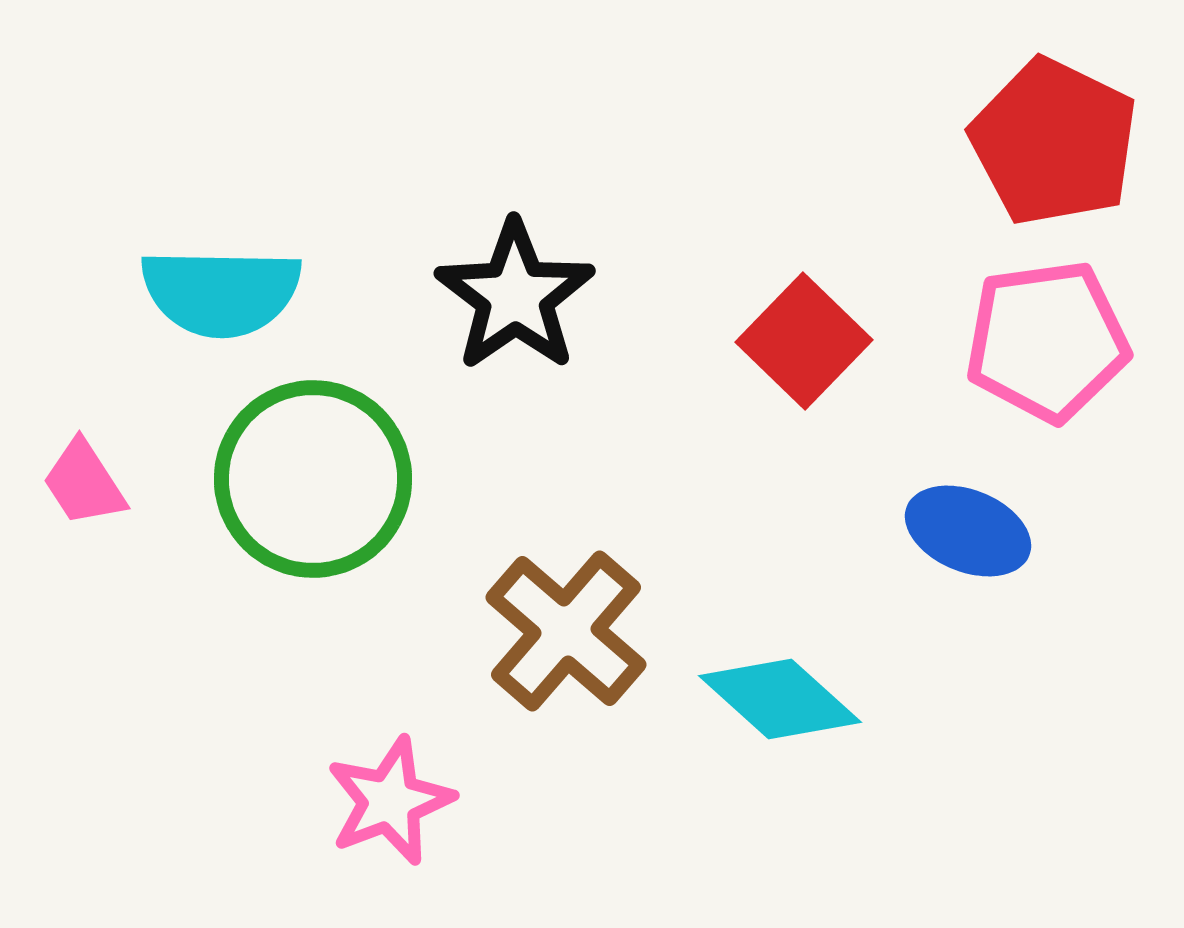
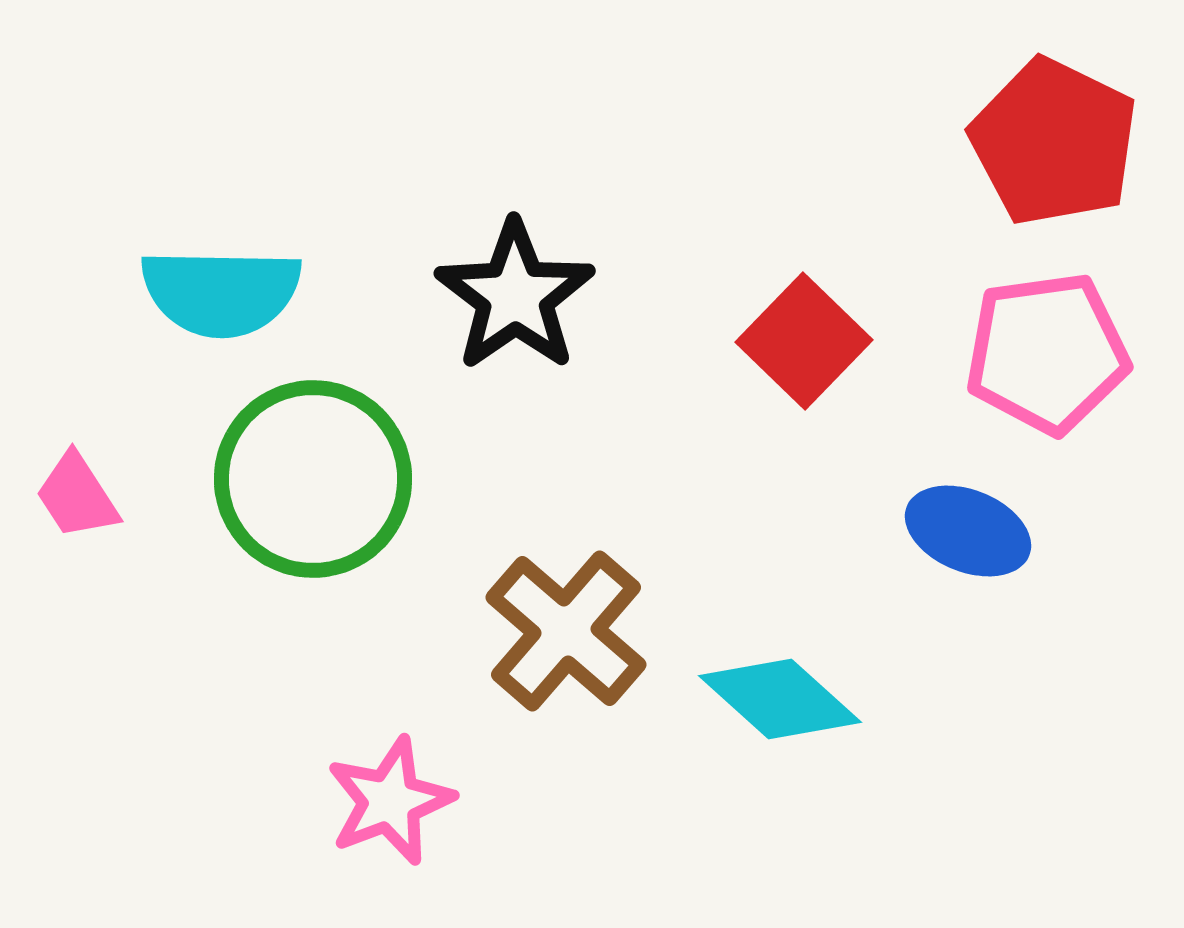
pink pentagon: moved 12 px down
pink trapezoid: moved 7 px left, 13 px down
